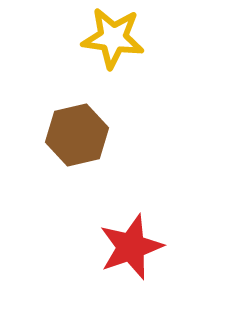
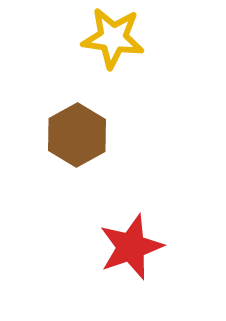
brown hexagon: rotated 16 degrees counterclockwise
